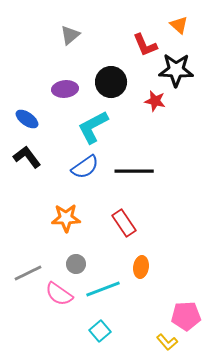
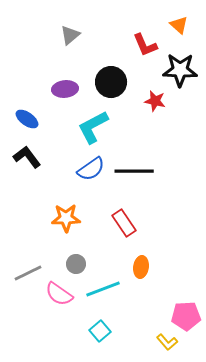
black star: moved 4 px right
blue semicircle: moved 6 px right, 2 px down
